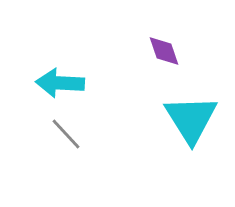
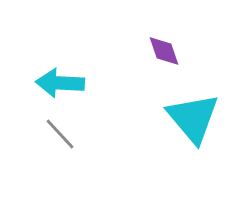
cyan triangle: moved 2 px right, 1 px up; rotated 8 degrees counterclockwise
gray line: moved 6 px left
